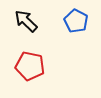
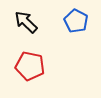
black arrow: moved 1 px down
